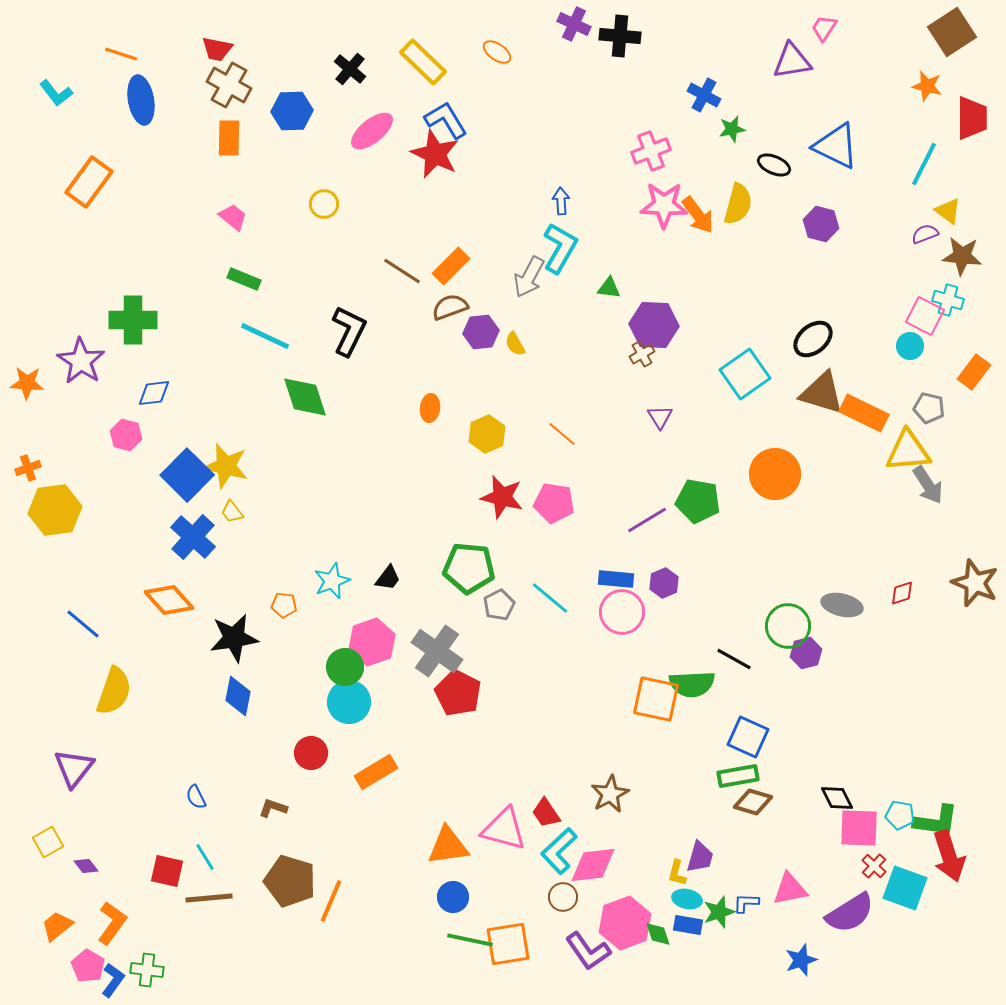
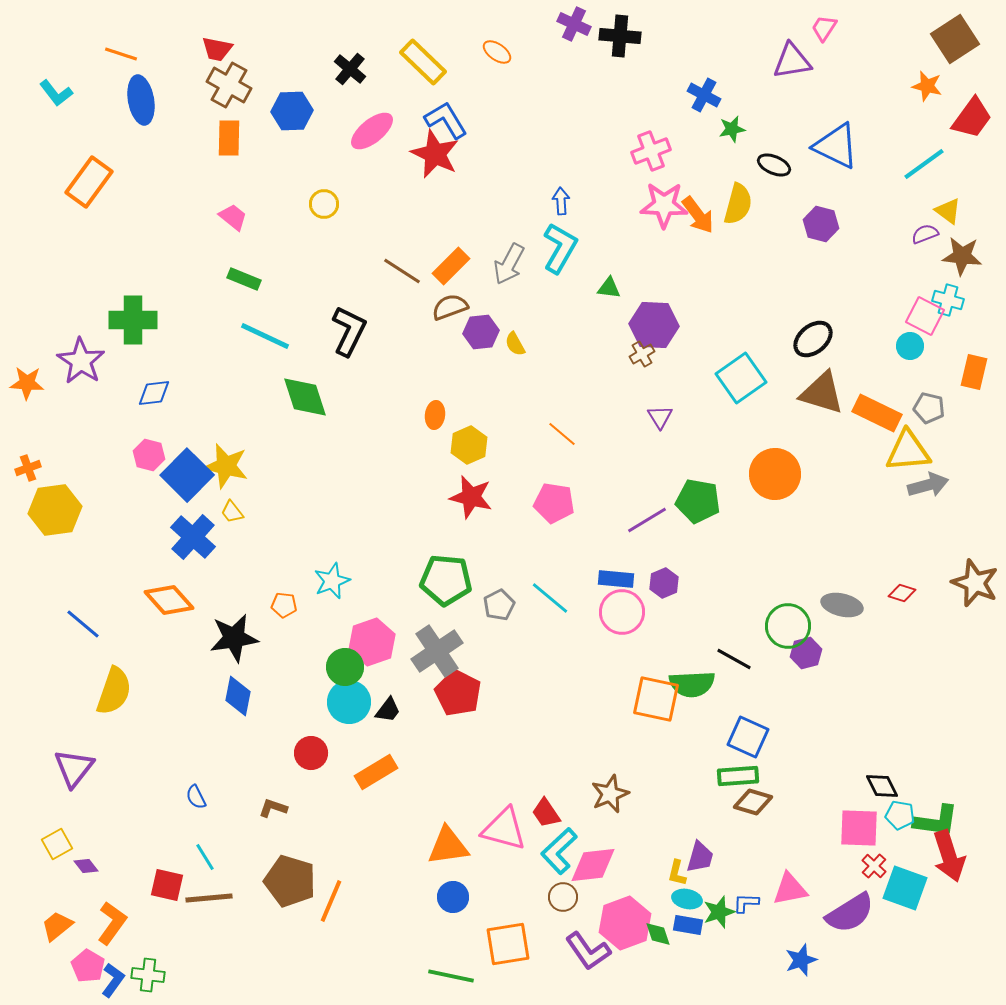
brown square at (952, 32): moved 3 px right, 7 px down
red trapezoid at (972, 118): rotated 36 degrees clockwise
cyan line at (924, 164): rotated 27 degrees clockwise
gray arrow at (529, 277): moved 20 px left, 13 px up
orange rectangle at (974, 372): rotated 24 degrees counterclockwise
cyan square at (745, 374): moved 4 px left, 4 px down
orange ellipse at (430, 408): moved 5 px right, 7 px down
orange rectangle at (864, 413): moved 13 px right
yellow hexagon at (487, 434): moved 18 px left, 11 px down
pink hexagon at (126, 435): moved 23 px right, 20 px down
gray arrow at (928, 485): rotated 72 degrees counterclockwise
red star at (502, 497): moved 31 px left
green pentagon at (469, 568): moved 23 px left, 12 px down
black trapezoid at (388, 578): moved 132 px down
red diamond at (902, 593): rotated 36 degrees clockwise
gray cross at (437, 651): rotated 21 degrees clockwise
green rectangle at (738, 776): rotated 6 degrees clockwise
brown star at (610, 794): rotated 6 degrees clockwise
black diamond at (837, 798): moved 45 px right, 12 px up
yellow square at (48, 842): moved 9 px right, 2 px down
red square at (167, 871): moved 14 px down
green line at (470, 940): moved 19 px left, 36 px down
green cross at (147, 970): moved 1 px right, 5 px down
